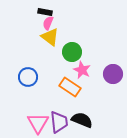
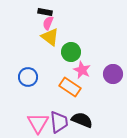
green circle: moved 1 px left
